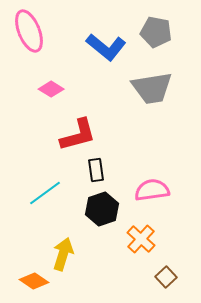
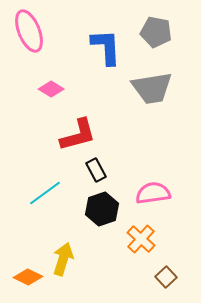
blue L-shape: rotated 132 degrees counterclockwise
black rectangle: rotated 20 degrees counterclockwise
pink semicircle: moved 1 px right, 3 px down
yellow arrow: moved 5 px down
orange diamond: moved 6 px left, 4 px up; rotated 8 degrees counterclockwise
